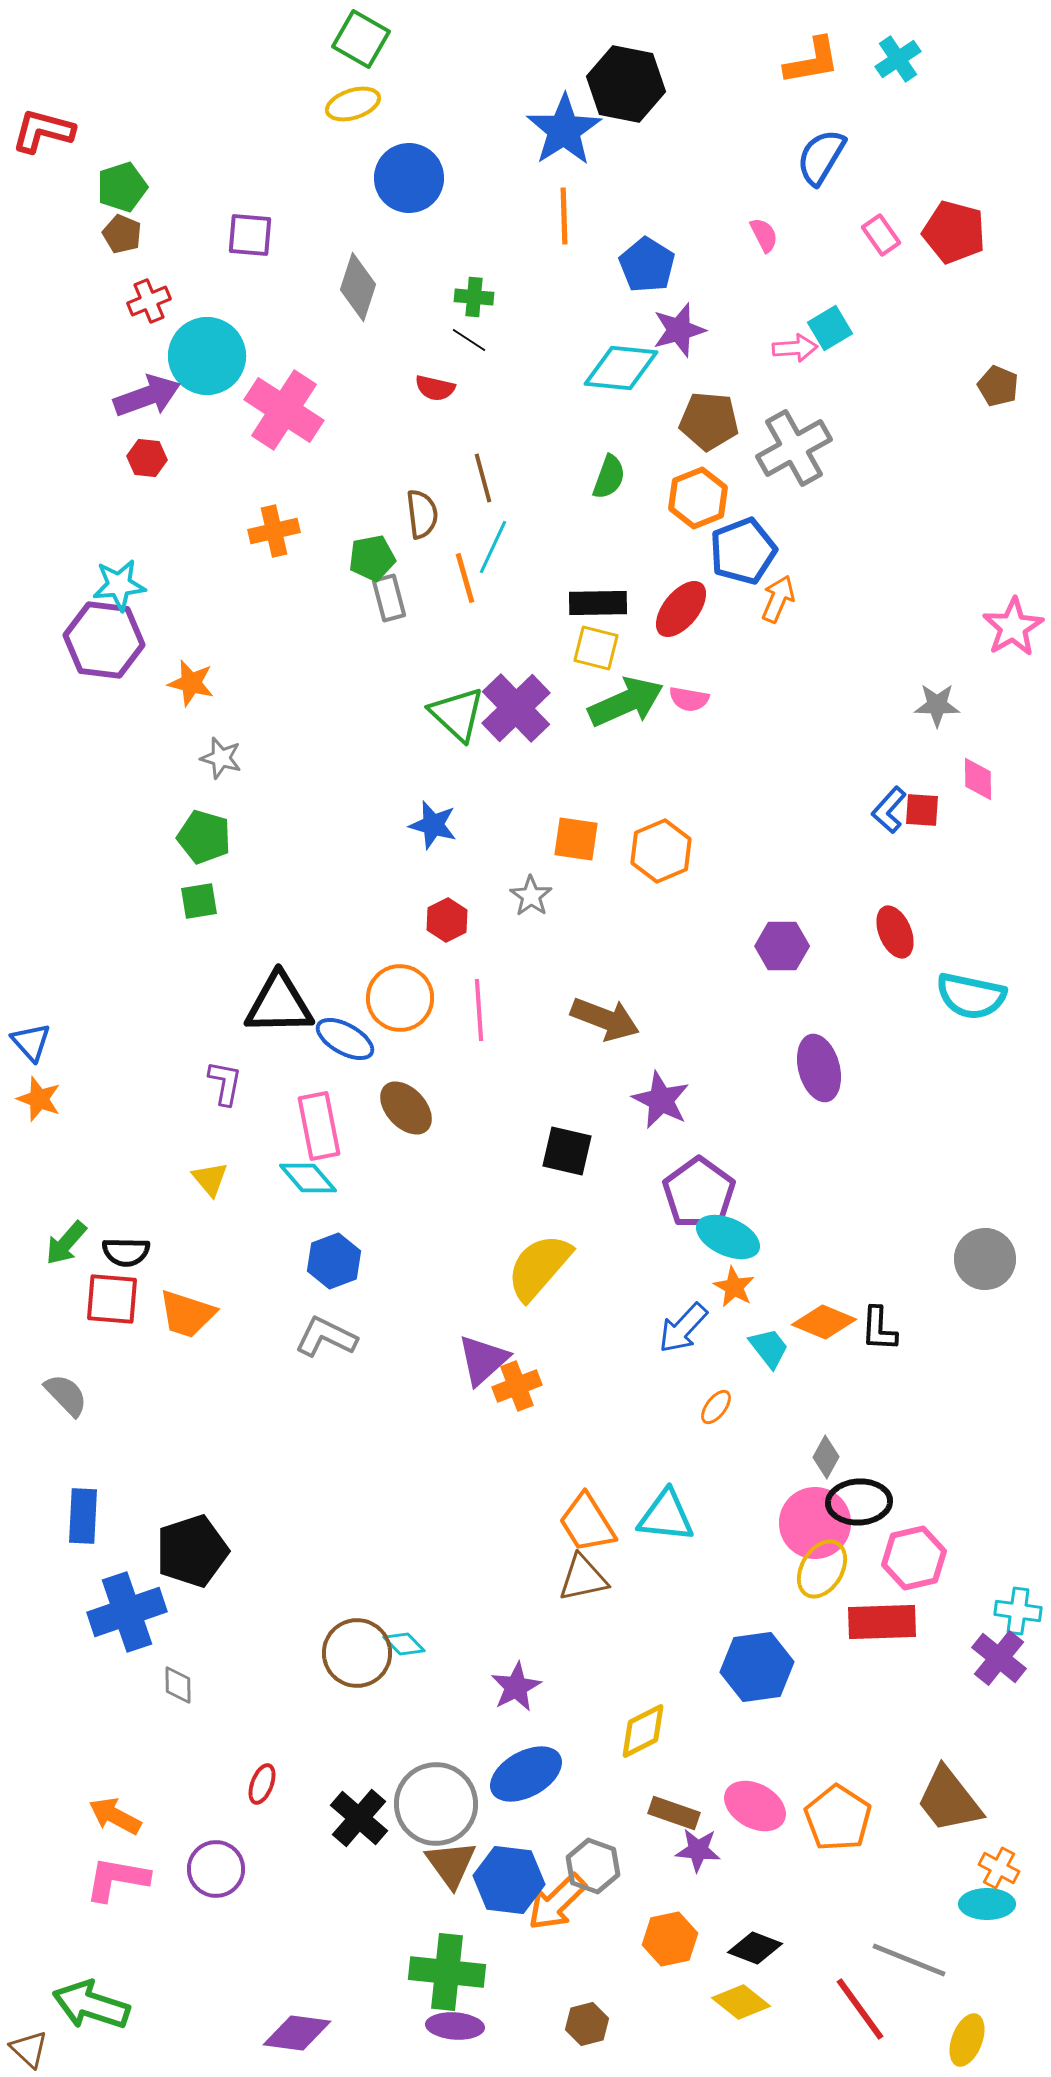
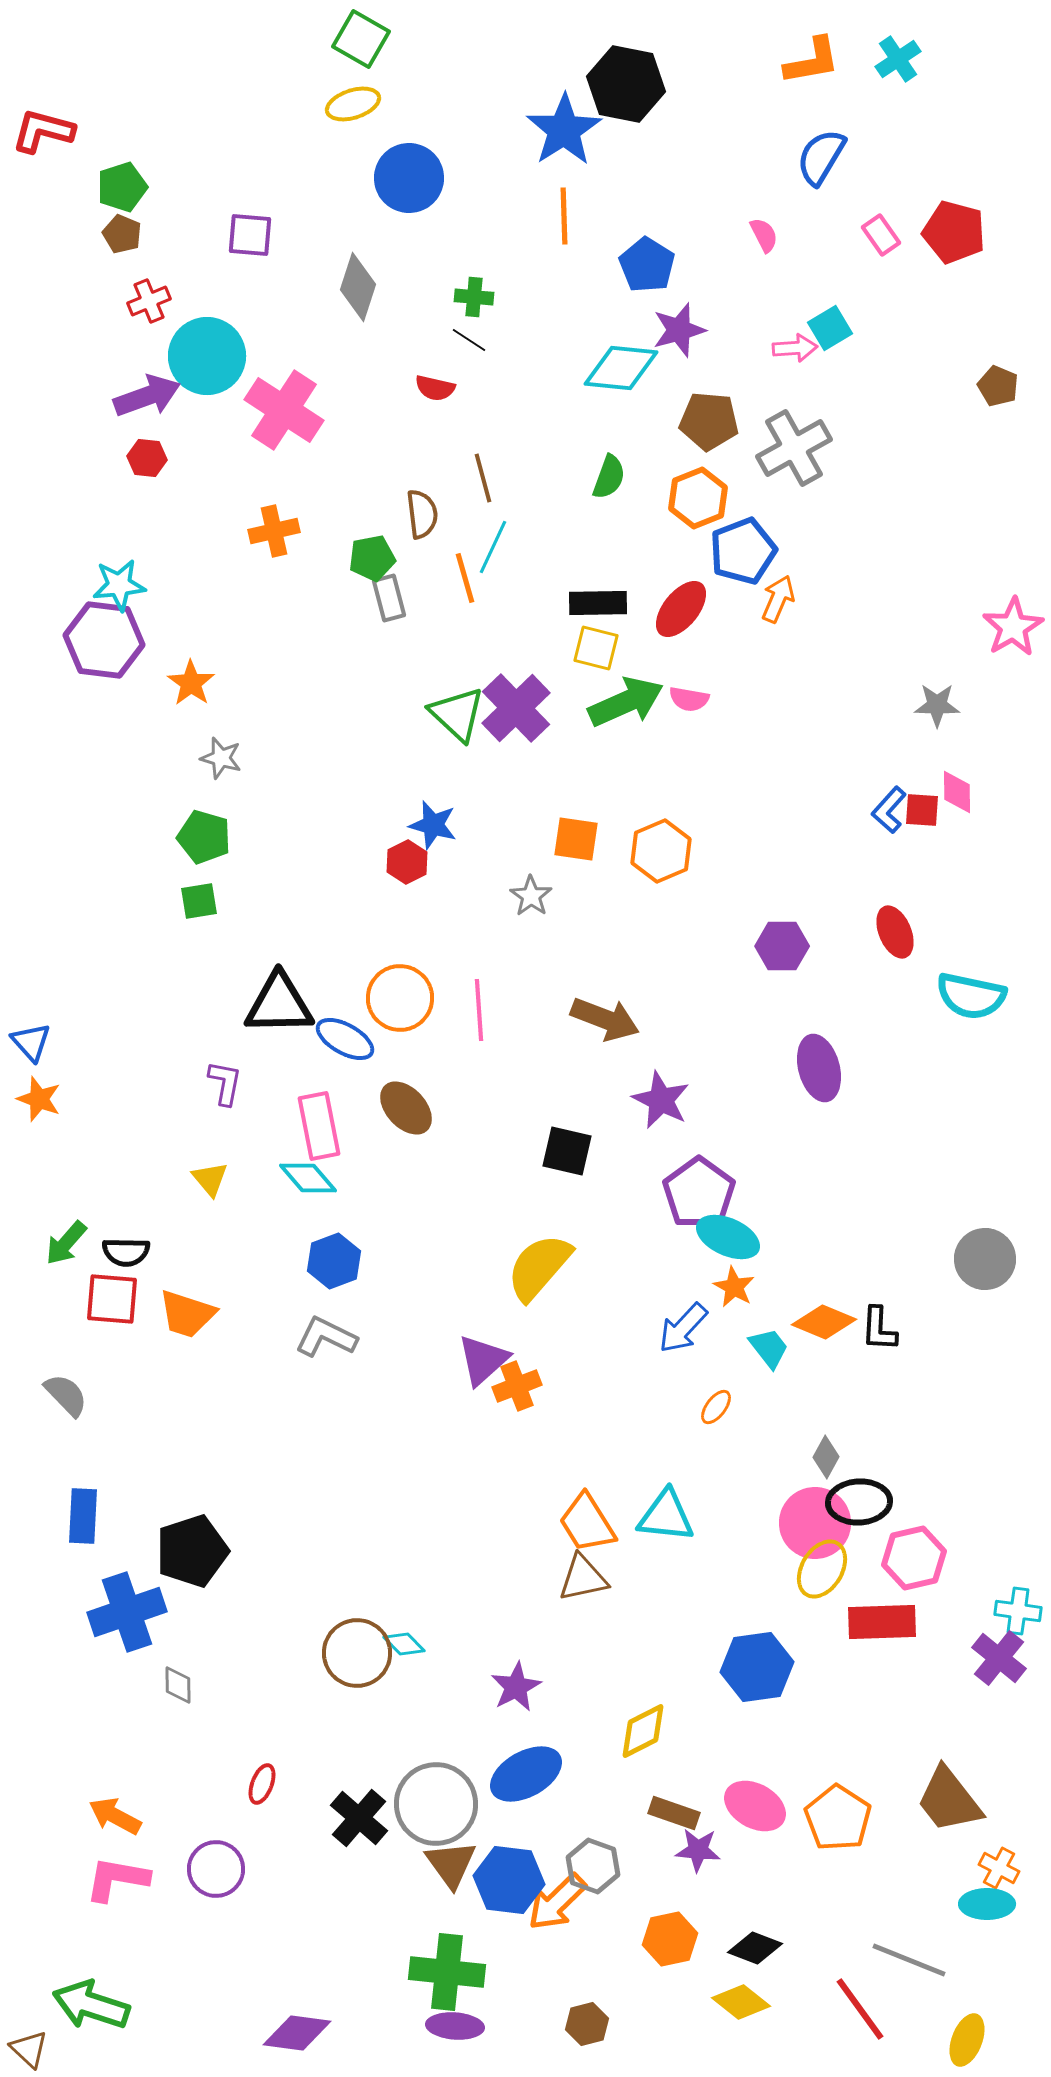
orange star at (191, 683): rotated 21 degrees clockwise
pink diamond at (978, 779): moved 21 px left, 13 px down
red hexagon at (447, 920): moved 40 px left, 58 px up
